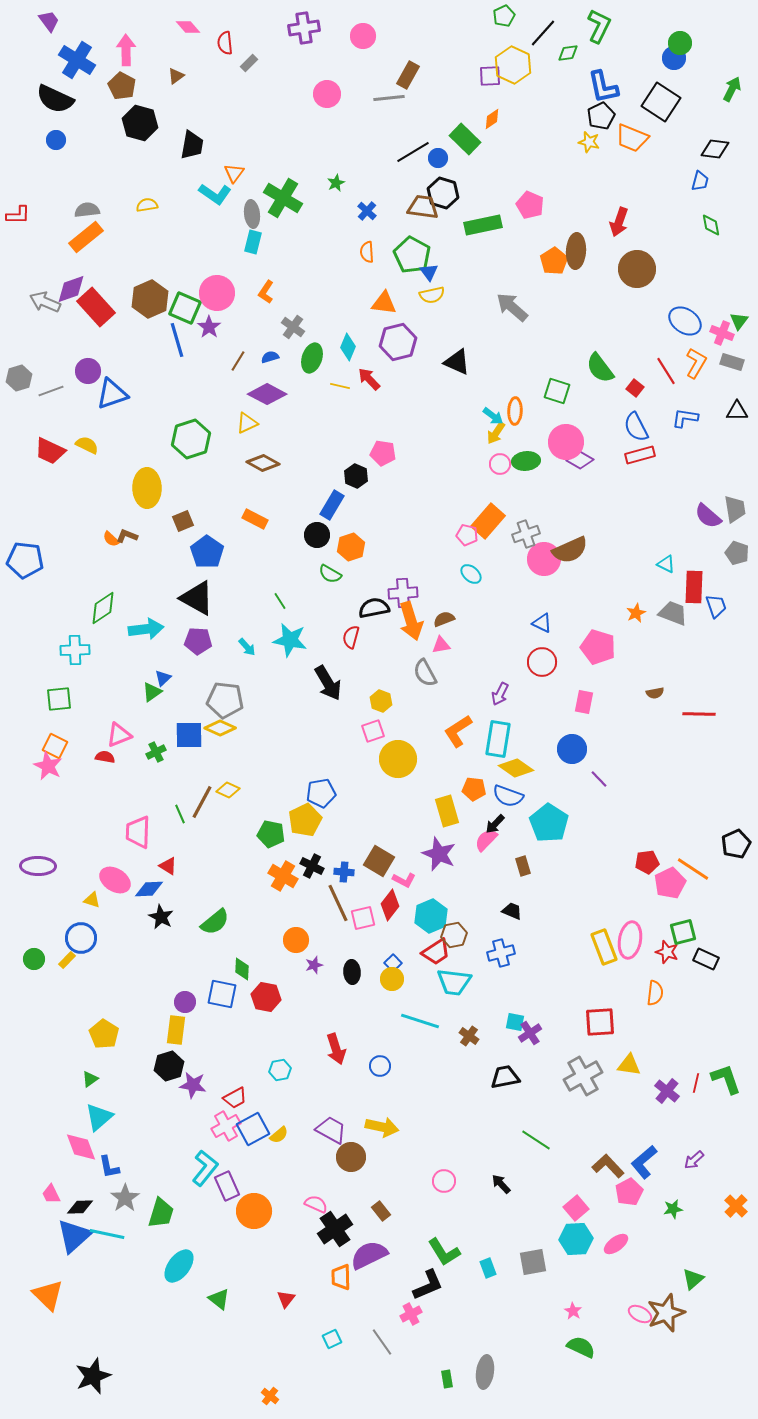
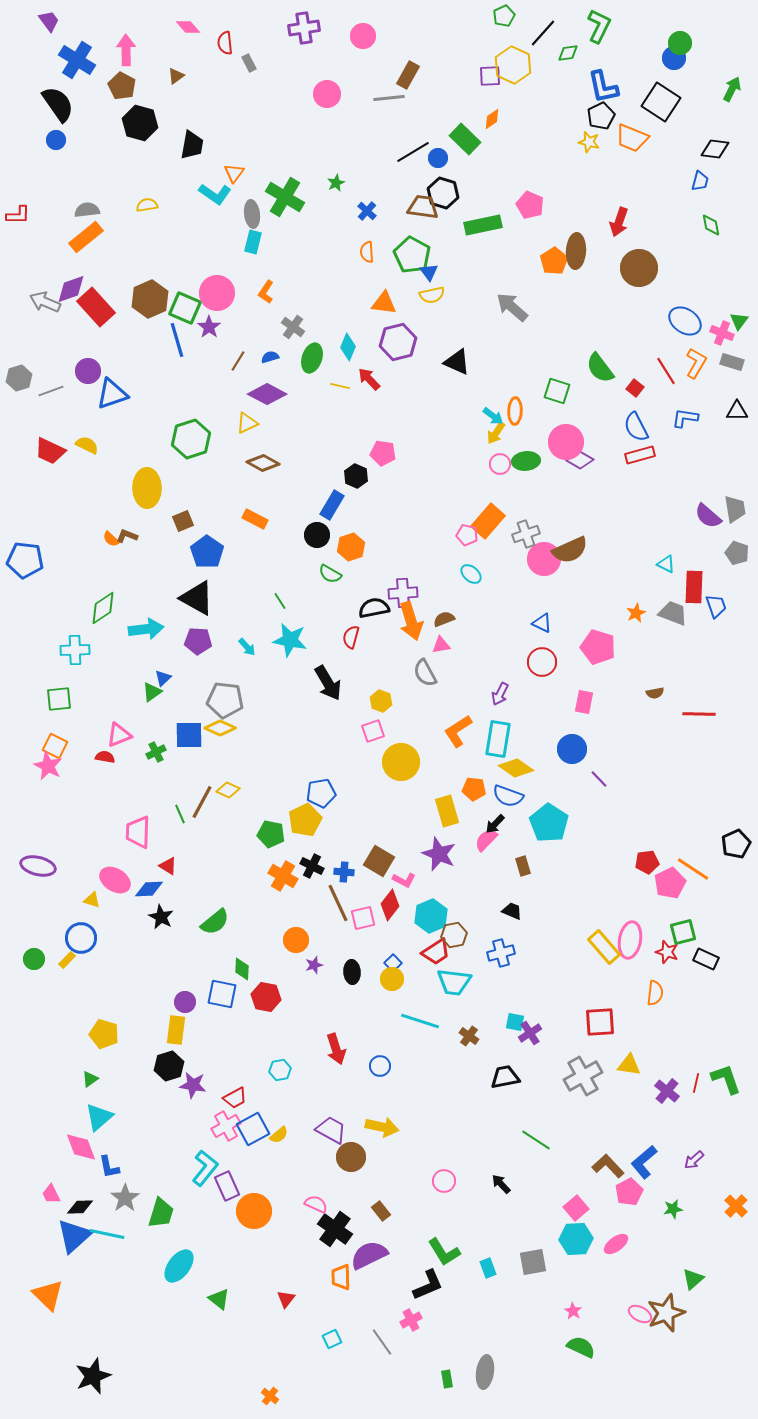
gray rectangle at (249, 63): rotated 72 degrees counterclockwise
black semicircle at (55, 99): moved 3 px right, 5 px down; rotated 150 degrees counterclockwise
green cross at (283, 198): moved 2 px right, 1 px up
brown circle at (637, 269): moved 2 px right, 1 px up
yellow circle at (398, 759): moved 3 px right, 3 px down
purple ellipse at (38, 866): rotated 12 degrees clockwise
yellow rectangle at (604, 947): rotated 20 degrees counterclockwise
yellow pentagon at (104, 1034): rotated 16 degrees counterclockwise
black cross at (335, 1229): rotated 20 degrees counterclockwise
pink cross at (411, 1314): moved 6 px down
